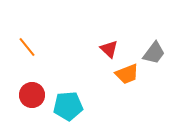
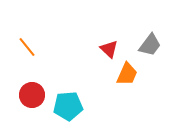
gray trapezoid: moved 4 px left, 8 px up
orange trapezoid: rotated 45 degrees counterclockwise
